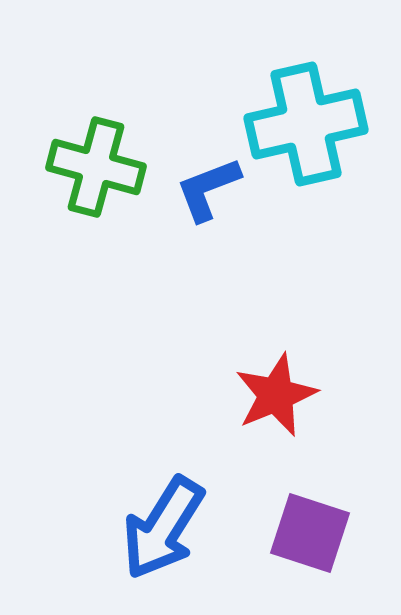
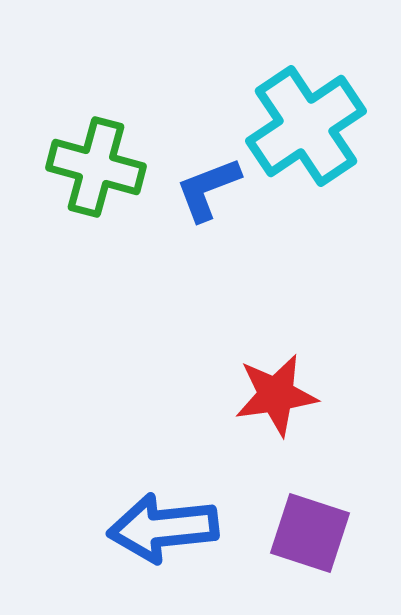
cyan cross: moved 2 px down; rotated 21 degrees counterclockwise
red star: rotated 14 degrees clockwise
blue arrow: rotated 52 degrees clockwise
